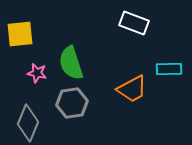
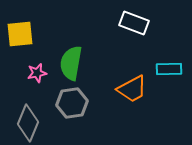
green semicircle: rotated 28 degrees clockwise
pink star: rotated 24 degrees counterclockwise
